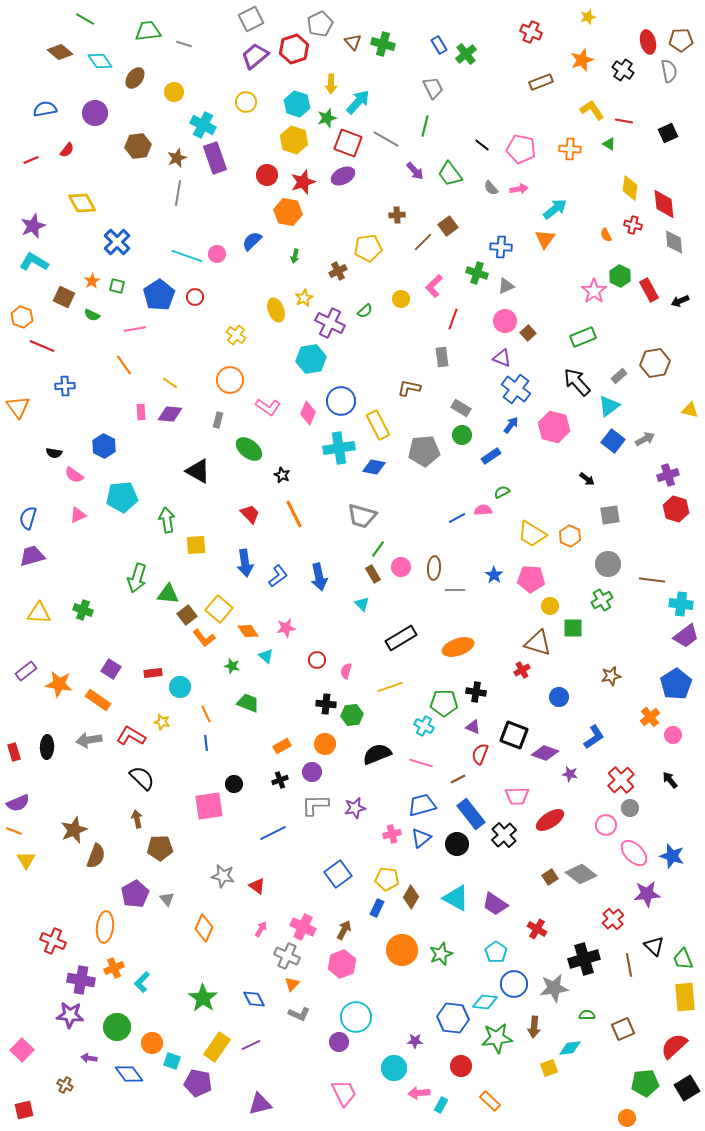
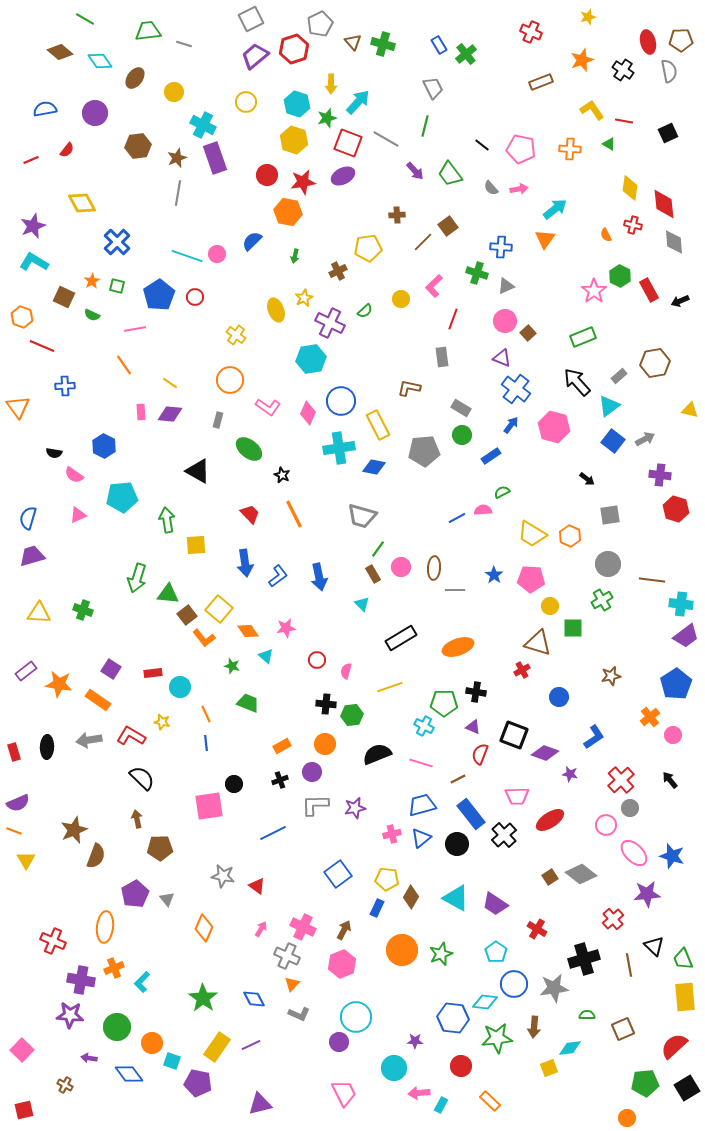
red star at (303, 182): rotated 10 degrees clockwise
purple cross at (668, 475): moved 8 px left; rotated 25 degrees clockwise
